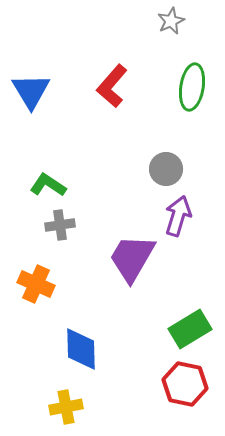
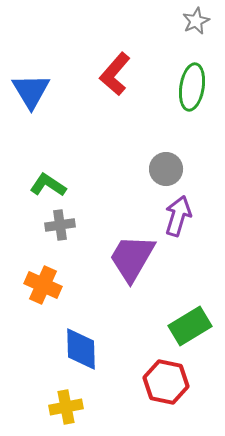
gray star: moved 25 px right
red L-shape: moved 3 px right, 12 px up
orange cross: moved 7 px right, 1 px down
green rectangle: moved 3 px up
red hexagon: moved 19 px left, 2 px up
